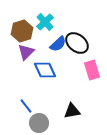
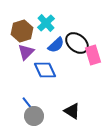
cyan cross: moved 1 px right, 1 px down
blue semicircle: moved 2 px left, 1 px down
pink rectangle: moved 1 px right, 15 px up
blue line: moved 2 px right, 2 px up
black triangle: rotated 42 degrees clockwise
gray circle: moved 5 px left, 7 px up
